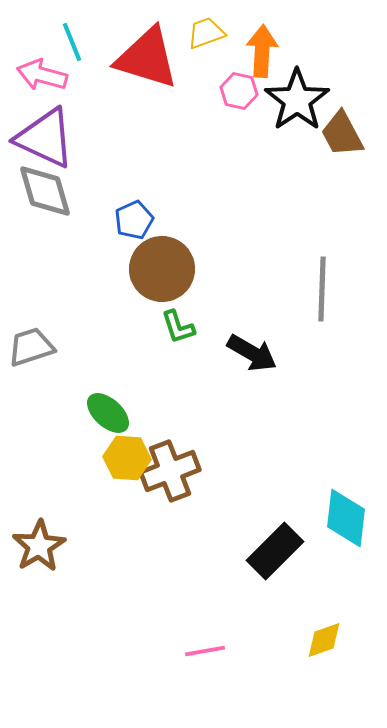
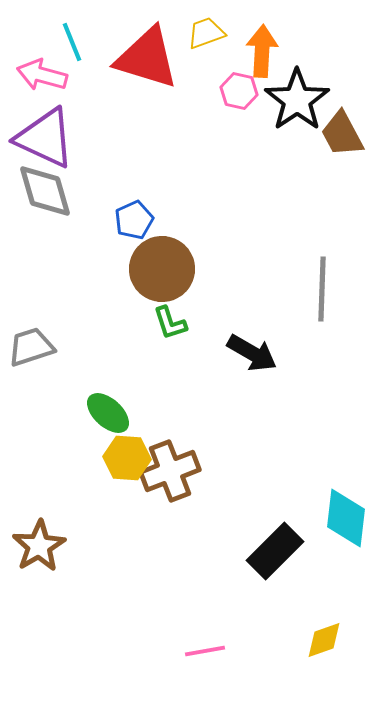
green L-shape: moved 8 px left, 4 px up
